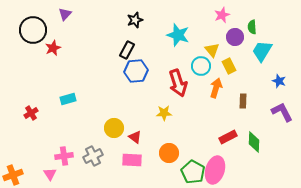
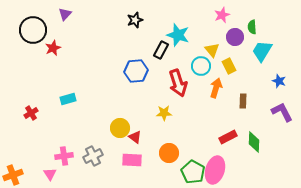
black rectangle: moved 34 px right
yellow circle: moved 6 px right
